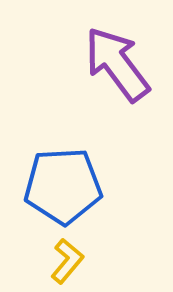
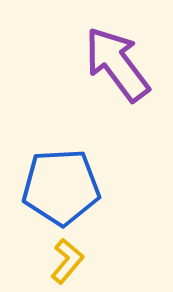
blue pentagon: moved 2 px left, 1 px down
